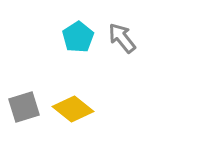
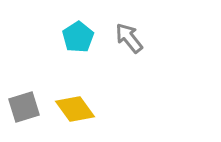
gray arrow: moved 7 px right
yellow diamond: moved 2 px right; rotated 15 degrees clockwise
